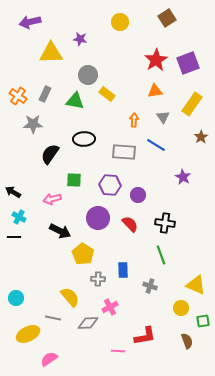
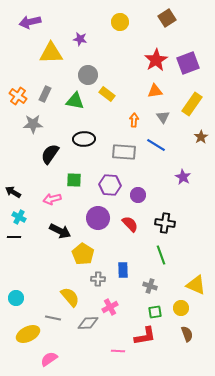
green square at (203, 321): moved 48 px left, 9 px up
brown semicircle at (187, 341): moved 7 px up
